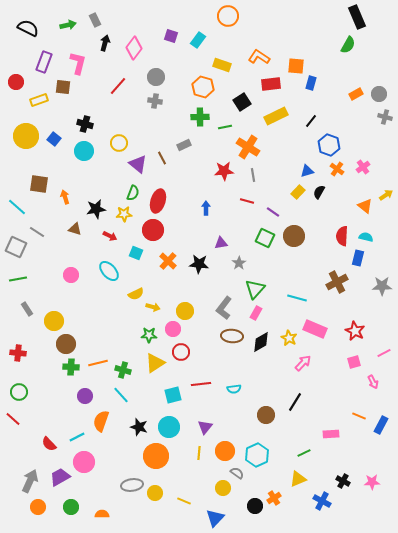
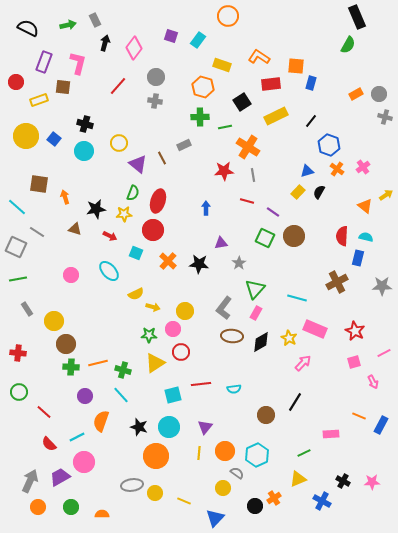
red line at (13, 419): moved 31 px right, 7 px up
